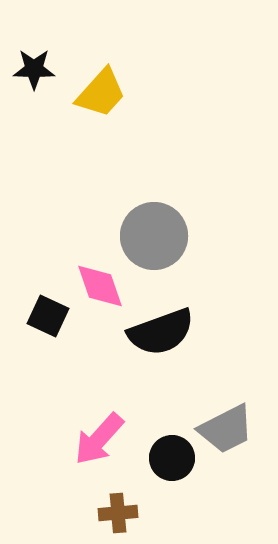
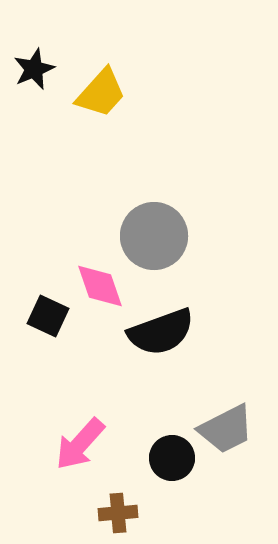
black star: rotated 24 degrees counterclockwise
pink arrow: moved 19 px left, 5 px down
